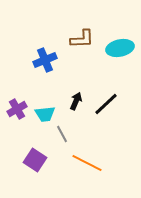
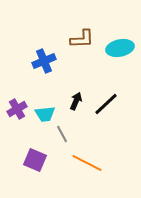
blue cross: moved 1 px left, 1 px down
purple square: rotated 10 degrees counterclockwise
